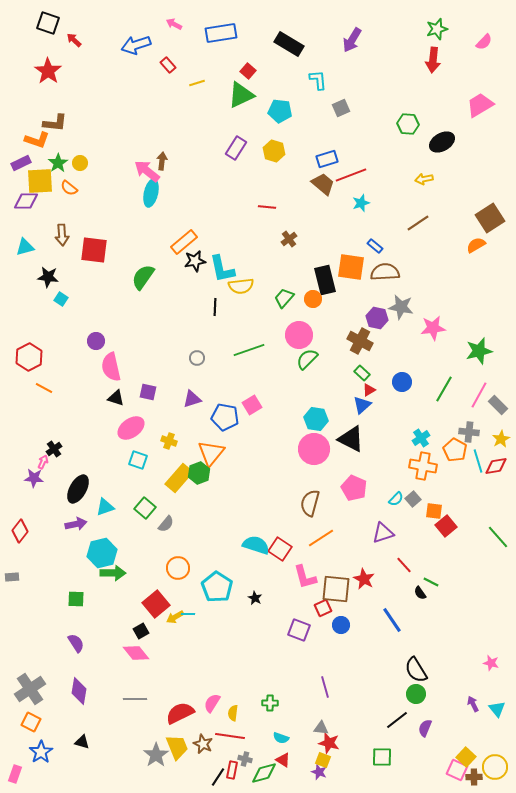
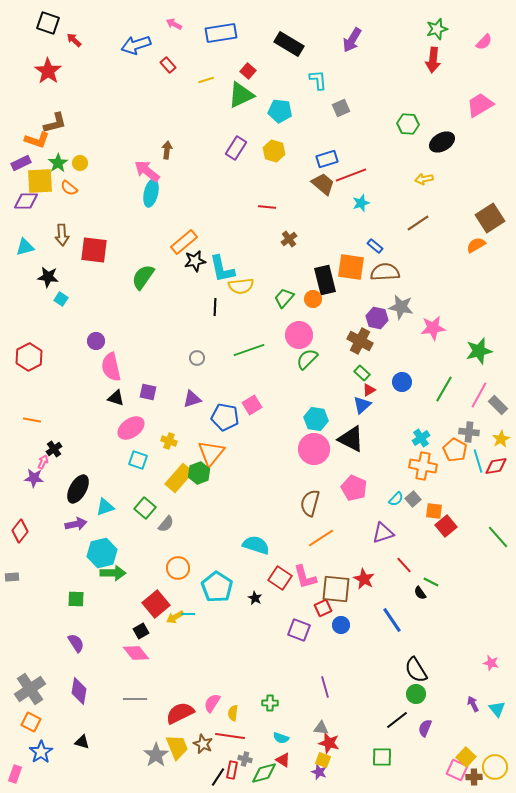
yellow line at (197, 83): moved 9 px right, 3 px up
brown L-shape at (55, 123): rotated 20 degrees counterclockwise
brown arrow at (162, 161): moved 5 px right, 11 px up
orange line at (44, 388): moved 12 px left, 32 px down; rotated 18 degrees counterclockwise
red square at (280, 549): moved 29 px down
